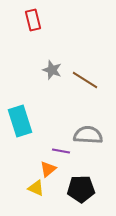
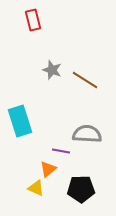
gray semicircle: moved 1 px left, 1 px up
